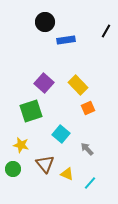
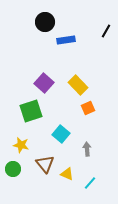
gray arrow: rotated 40 degrees clockwise
